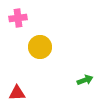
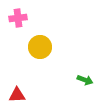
green arrow: rotated 42 degrees clockwise
red triangle: moved 2 px down
